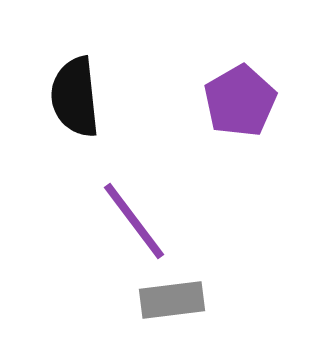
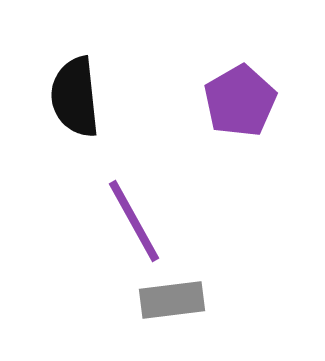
purple line: rotated 8 degrees clockwise
